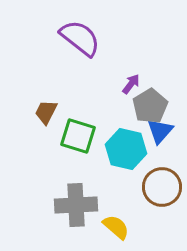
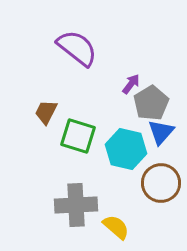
purple semicircle: moved 3 px left, 10 px down
gray pentagon: moved 1 px right, 3 px up
blue triangle: moved 1 px right, 1 px down
brown circle: moved 1 px left, 4 px up
